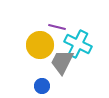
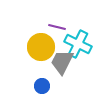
yellow circle: moved 1 px right, 2 px down
